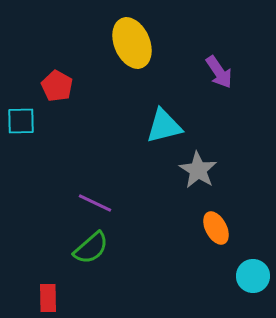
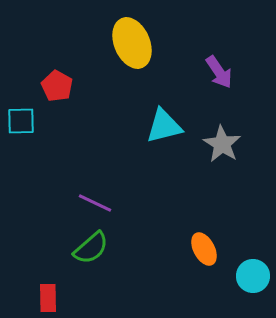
gray star: moved 24 px right, 26 px up
orange ellipse: moved 12 px left, 21 px down
